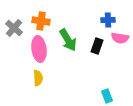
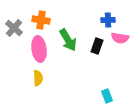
orange cross: moved 1 px up
